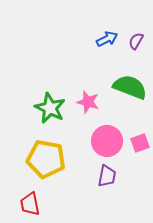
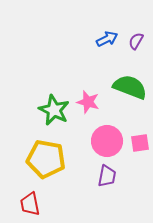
green star: moved 4 px right, 2 px down
pink square: rotated 12 degrees clockwise
